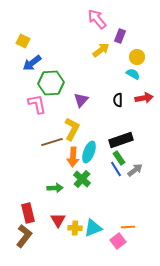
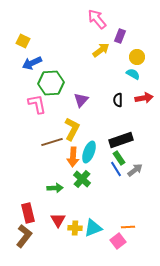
blue arrow: rotated 12 degrees clockwise
